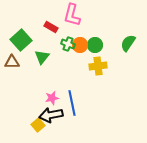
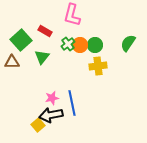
red rectangle: moved 6 px left, 4 px down
green cross: rotated 32 degrees clockwise
